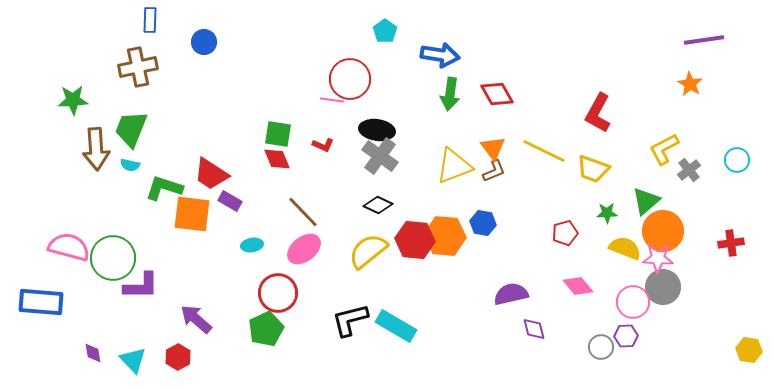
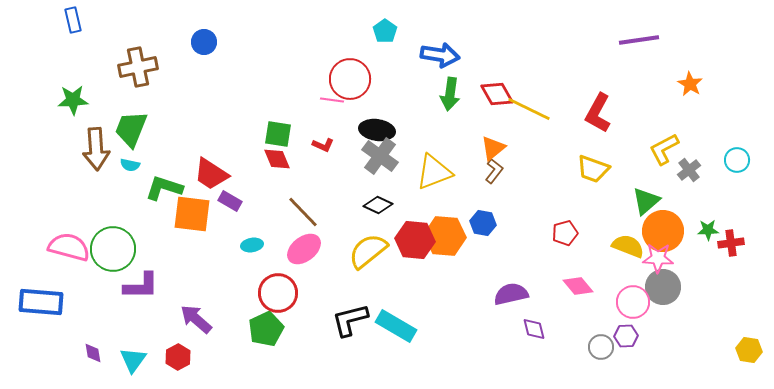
blue rectangle at (150, 20): moved 77 px left; rotated 15 degrees counterclockwise
purple line at (704, 40): moved 65 px left
orange triangle at (493, 148): rotated 28 degrees clockwise
yellow line at (544, 151): moved 15 px left, 42 px up
yellow triangle at (454, 166): moved 20 px left, 6 px down
brown L-shape at (494, 171): rotated 30 degrees counterclockwise
green star at (607, 213): moved 101 px right, 17 px down
yellow semicircle at (625, 248): moved 3 px right, 2 px up
green circle at (113, 258): moved 9 px up
cyan triangle at (133, 360): rotated 20 degrees clockwise
